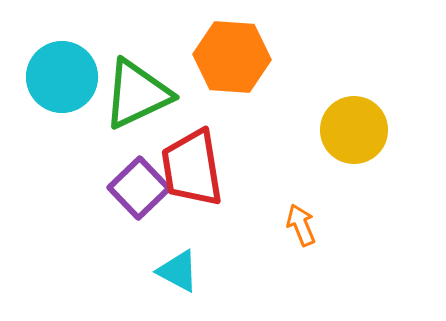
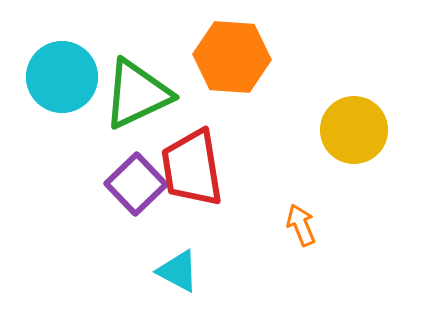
purple square: moved 3 px left, 4 px up
